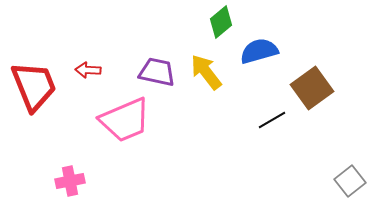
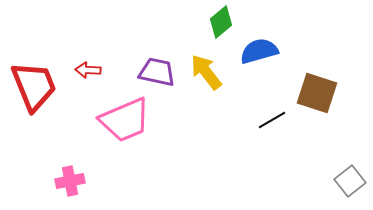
brown square: moved 5 px right, 5 px down; rotated 36 degrees counterclockwise
